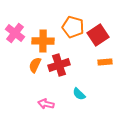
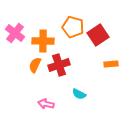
orange rectangle: moved 6 px right, 2 px down
cyan semicircle: rotated 16 degrees counterclockwise
